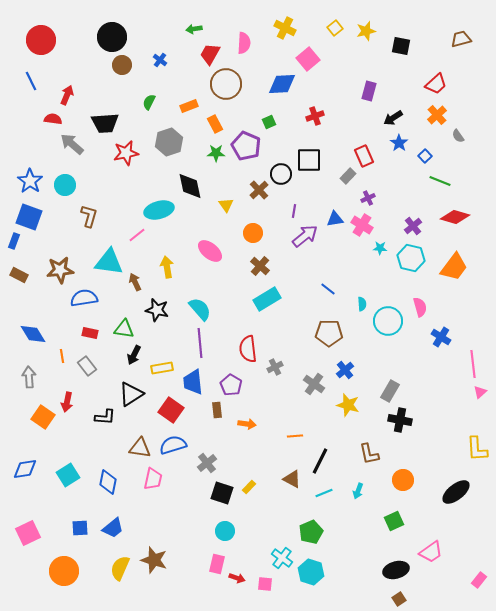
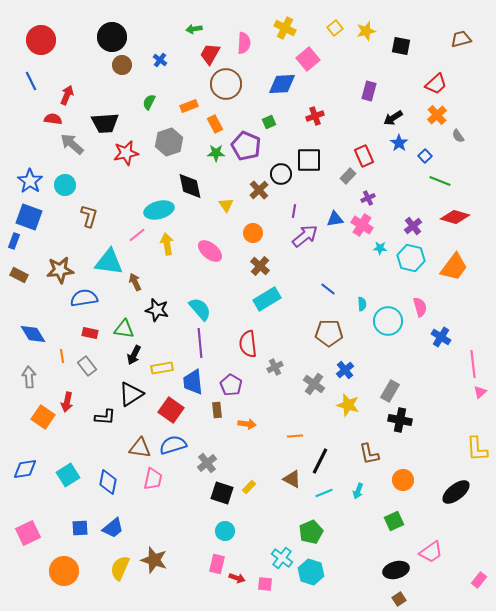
yellow arrow at (167, 267): moved 23 px up
red semicircle at (248, 349): moved 5 px up
